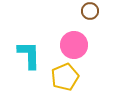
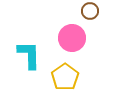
pink circle: moved 2 px left, 7 px up
yellow pentagon: rotated 12 degrees counterclockwise
